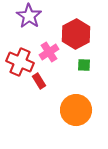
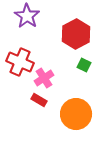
purple star: moved 2 px left
pink cross: moved 5 px left, 26 px down
green square: rotated 24 degrees clockwise
red rectangle: moved 19 px down; rotated 28 degrees counterclockwise
orange circle: moved 4 px down
